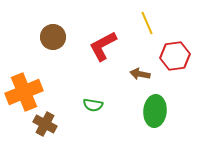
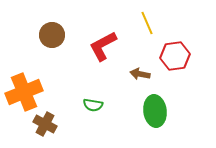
brown circle: moved 1 px left, 2 px up
green ellipse: rotated 12 degrees counterclockwise
